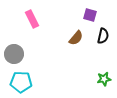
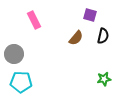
pink rectangle: moved 2 px right, 1 px down
